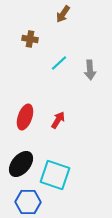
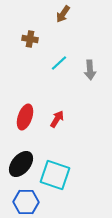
red arrow: moved 1 px left, 1 px up
blue hexagon: moved 2 px left
